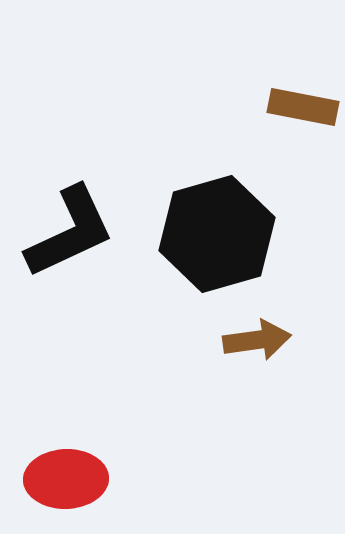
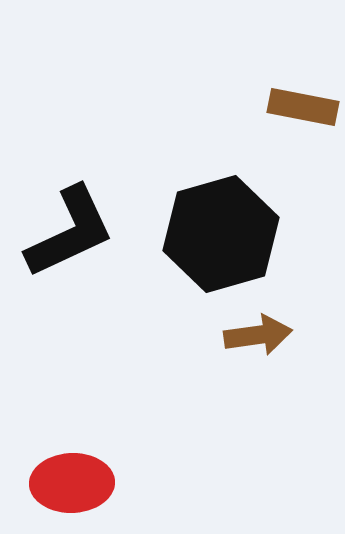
black hexagon: moved 4 px right
brown arrow: moved 1 px right, 5 px up
red ellipse: moved 6 px right, 4 px down
